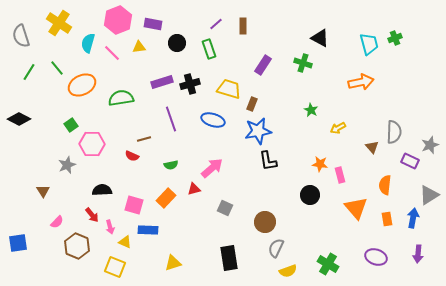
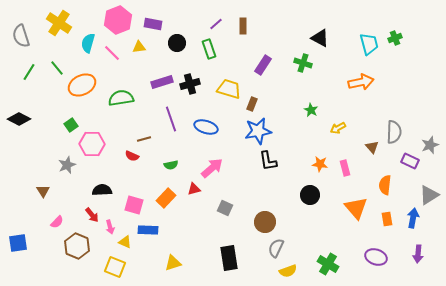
blue ellipse at (213, 120): moved 7 px left, 7 px down
pink rectangle at (340, 175): moved 5 px right, 7 px up
